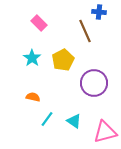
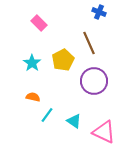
blue cross: rotated 16 degrees clockwise
brown line: moved 4 px right, 12 px down
cyan star: moved 5 px down
purple circle: moved 2 px up
cyan line: moved 4 px up
pink triangle: moved 1 px left; rotated 40 degrees clockwise
